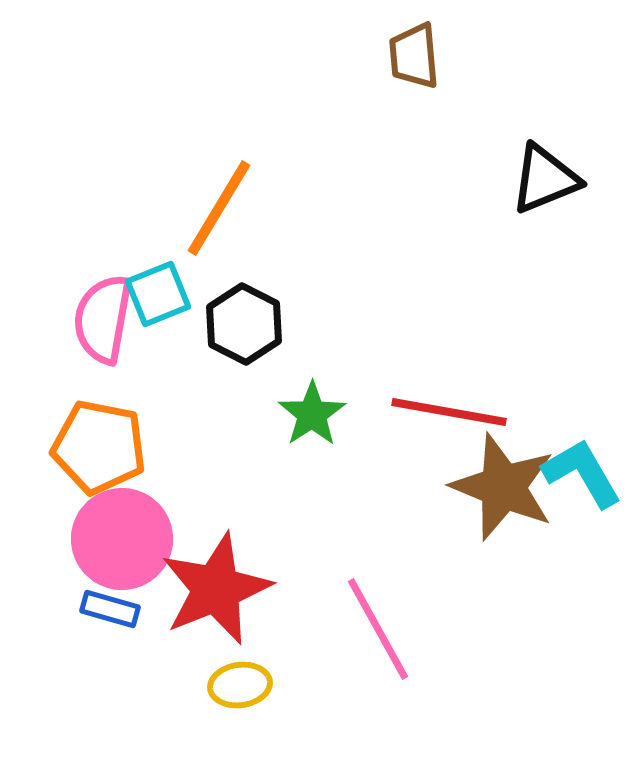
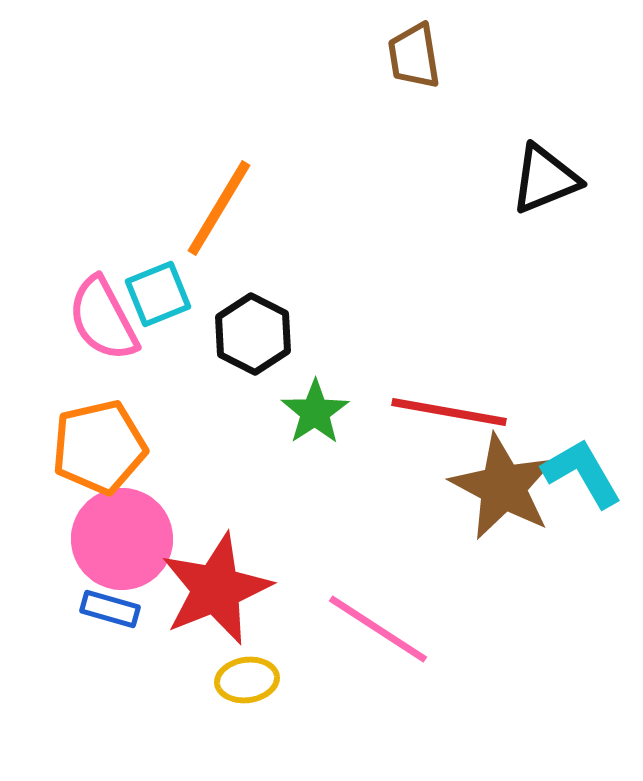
brown trapezoid: rotated 4 degrees counterclockwise
pink semicircle: rotated 38 degrees counterclockwise
black hexagon: moved 9 px right, 10 px down
green star: moved 3 px right, 2 px up
orange pentagon: rotated 24 degrees counterclockwise
brown star: rotated 6 degrees clockwise
pink line: rotated 28 degrees counterclockwise
yellow ellipse: moved 7 px right, 5 px up
